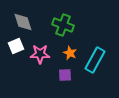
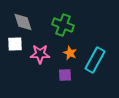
white square: moved 1 px left, 2 px up; rotated 21 degrees clockwise
